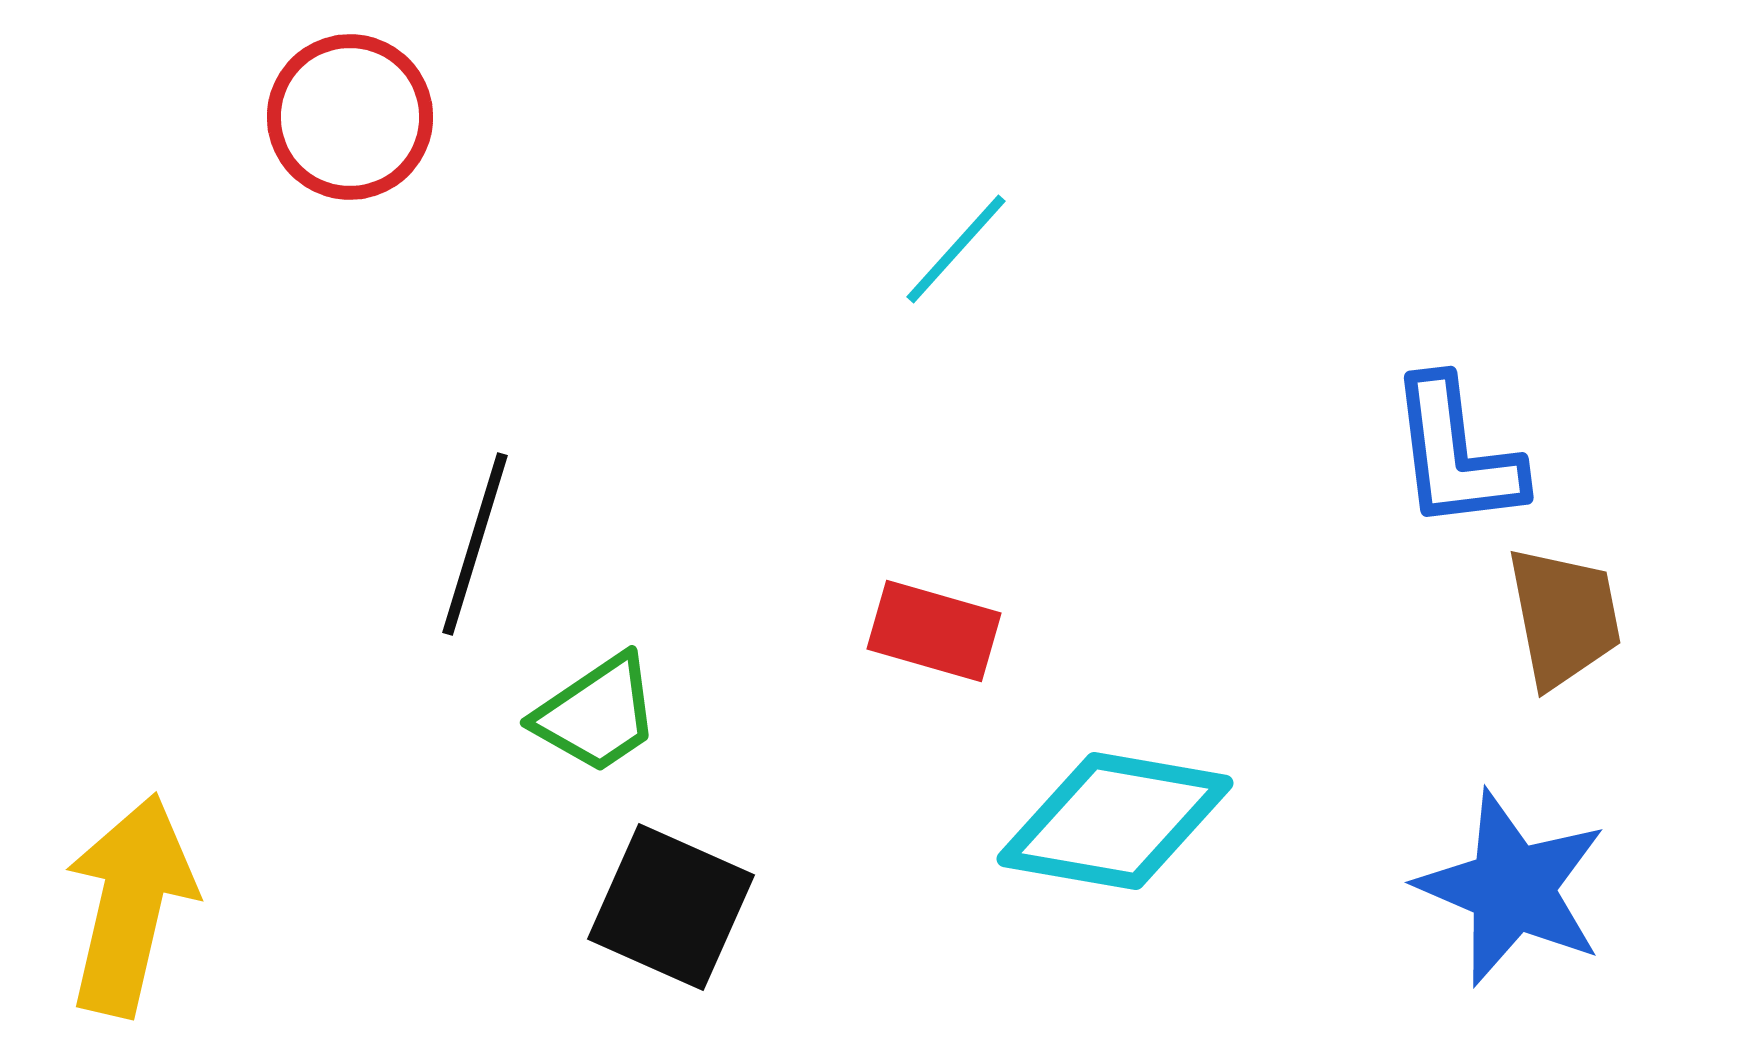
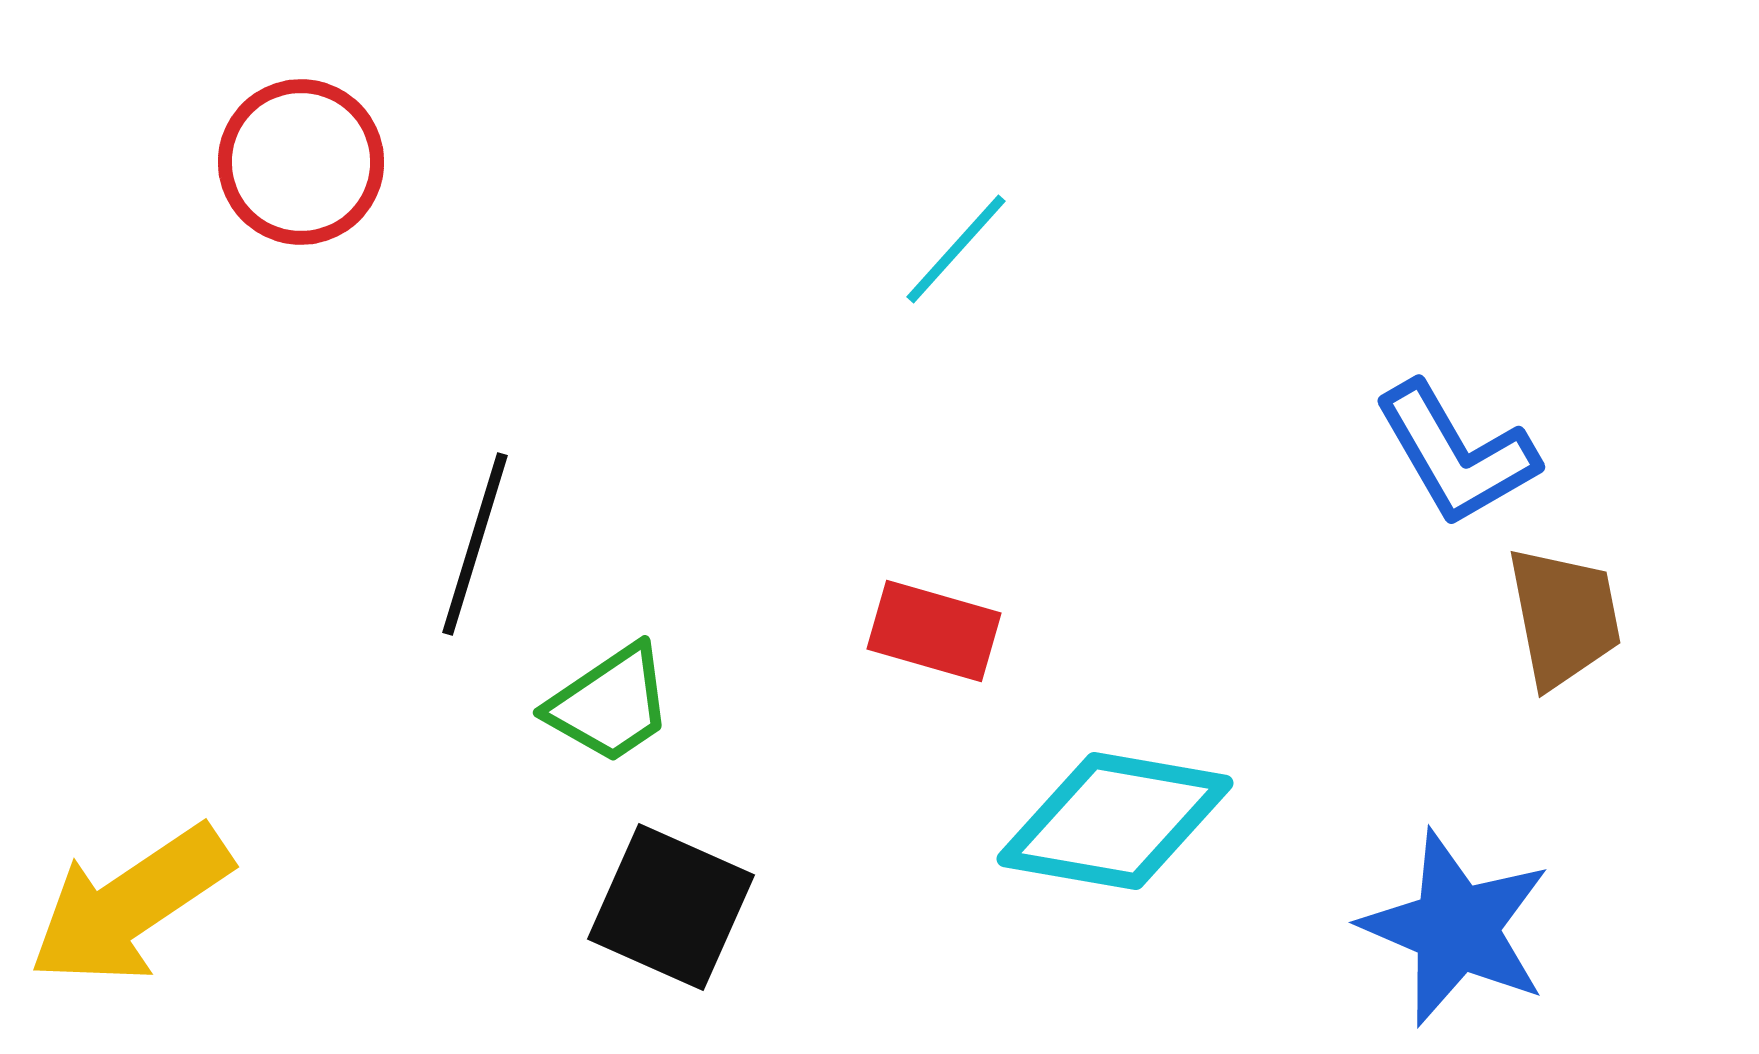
red circle: moved 49 px left, 45 px down
blue L-shape: rotated 23 degrees counterclockwise
green trapezoid: moved 13 px right, 10 px up
blue star: moved 56 px left, 40 px down
yellow arrow: rotated 137 degrees counterclockwise
